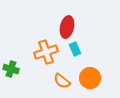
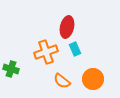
orange circle: moved 3 px right, 1 px down
